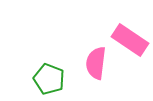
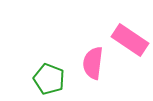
pink semicircle: moved 3 px left
